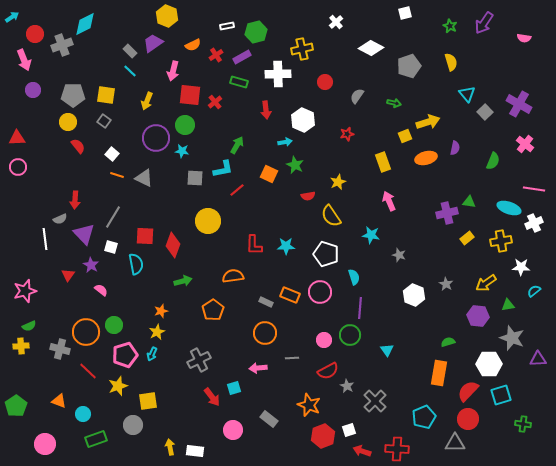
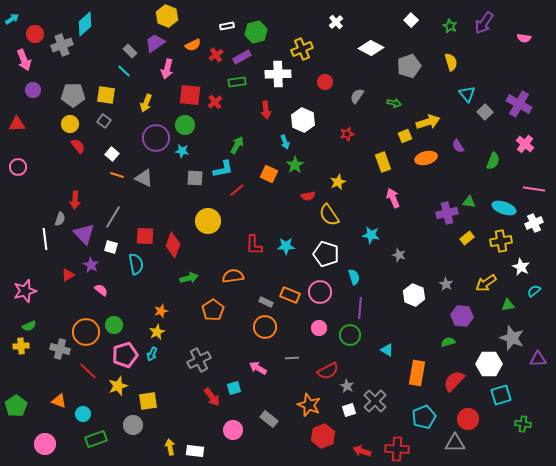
white square at (405, 13): moved 6 px right, 7 px down; rotated 32 degrees counterclockwise
cyan arrow at (12, 17): moved 2 px down
cyan diamond at (85, 24): rotated 15 degrees counterclockwise
purple trapezoid at (153, 43): moved 2 px right
yellow cross at (302, 49): rotated 10 degrees counterclockwise
cyan line at (130, 71): moved 6 px left
pink arrow at (173, 71): moved 6 px left, 2 px up
green rectangle at (239, 82): moved 2 px left; rotated 24 degrees counterclockwise
yellow arrow at (147, 101): moved 1 px left, 2 px down
yellow circle at (68, 122): moved 2 px right, 2 px down
red triangle at (17, 138): moved 14 px up
cyan arrow at (285, 142): rotated 80 degrees clockwise
purple semicircle at (455, 148): moved 3 px right, 2 px up; rotated 136 degrees clockwise
green star at (295, 165): rotated 12 degrees clockwise
pink arrow at (389, 201): moved 4 px right, 3 px up
cyan ellipse at (509, 208): moved 5 px left
yellow semicircle at (331, 216): moved 2 px left, 1 px up
gray semicircle at (60, 219): rotated 48 degrees counterclockwise
white star at (521, 267): rotated 24 degrees clockwise
red triangle at (68, 275): rotated 24 degrees clockwise
green arrow at (183, 281): moved 6 px right, 3 px up
purple hexagon at (478, 316): moved 16 px left
orange circle at (265, 333): moved 6 px up
pink circle at (324, 340): moved 5 px left, 12 px up
cyan triangle at (387, 350): rotated 24 degrees counterclockwise
pink arrow at (258, 368): rotated 36 degrees clockwise
orange rectangle at (439, 373): moved 22 px left
red semicircle at (468, 391): moved 14 px left, 10 px up
white square at (349, 430): moved 20 px up
